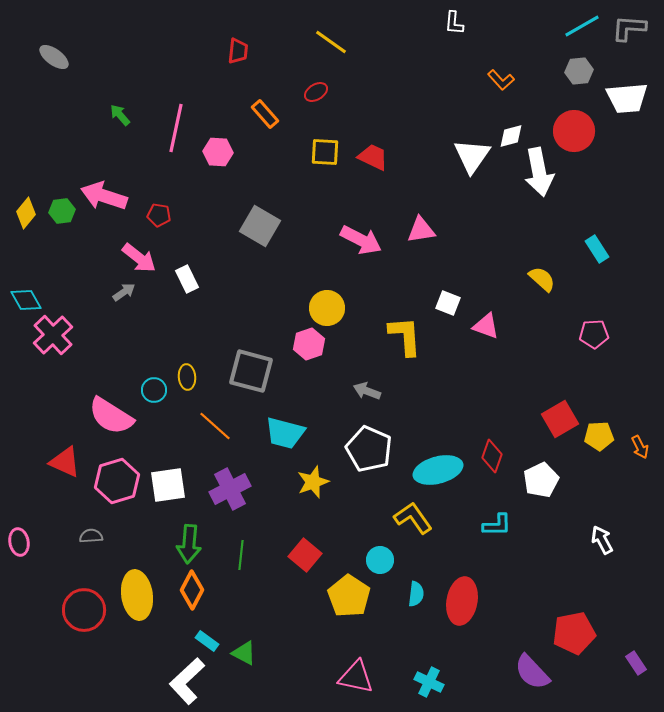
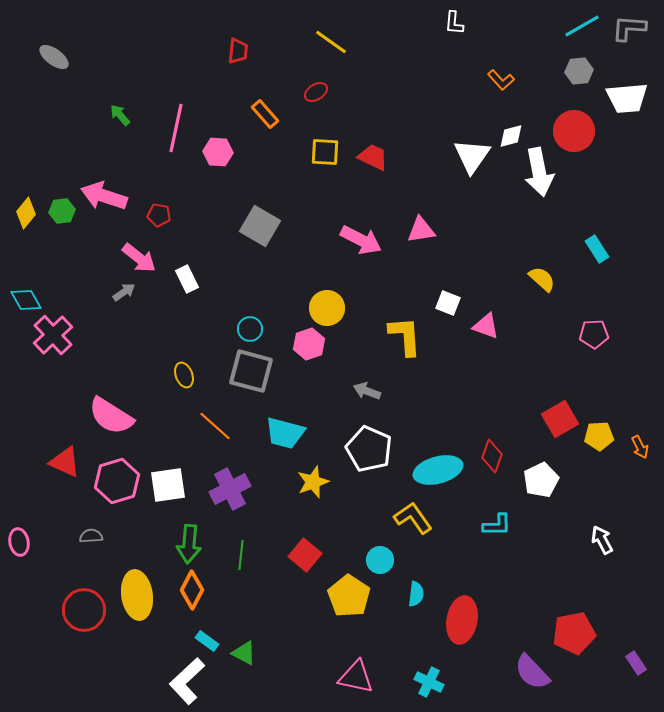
yellow ellipse at (187, 377): moved 3 px left, 2 px up; rotated 15 degrees counterclockwise
cyan circle at (154, 390): moved 96 px right, 61 px up
red ellipse at (462, 601): moved 19 px down
